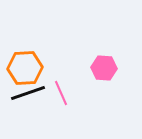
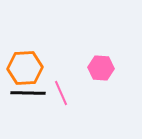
pink hexagon: moved 3 px left
black line: rotated 20 degrees clockwise
